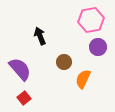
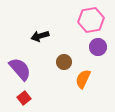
black arrow: rotated 84 degrees counterclockwise
